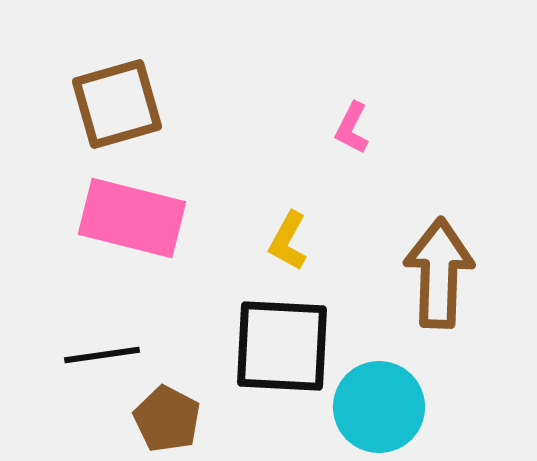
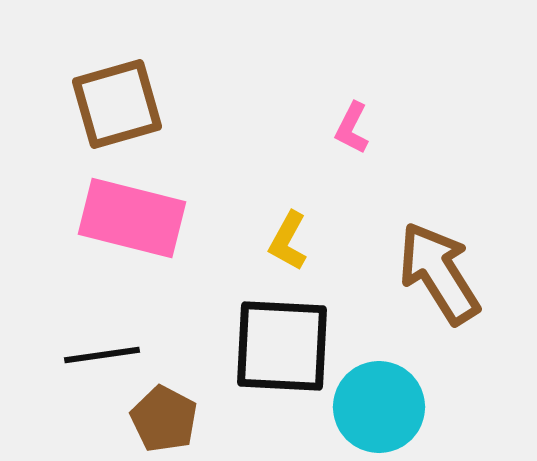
brown arrow: rotated 34 degrees counterclockwise
brown pentagon: moved 3 px left
